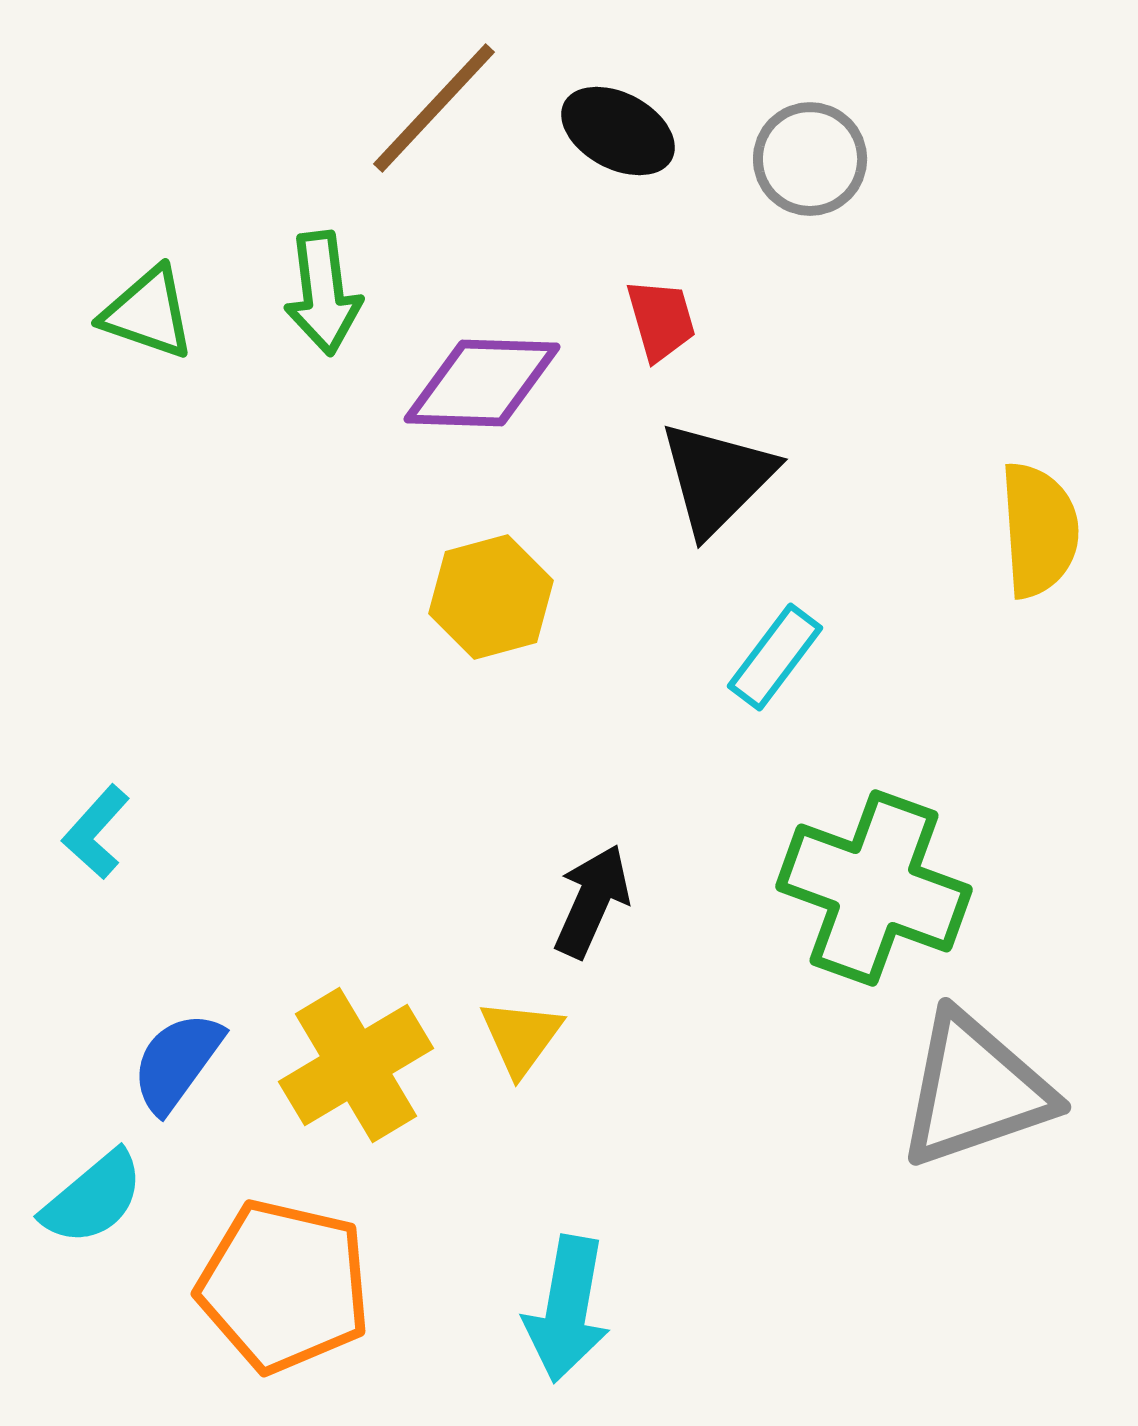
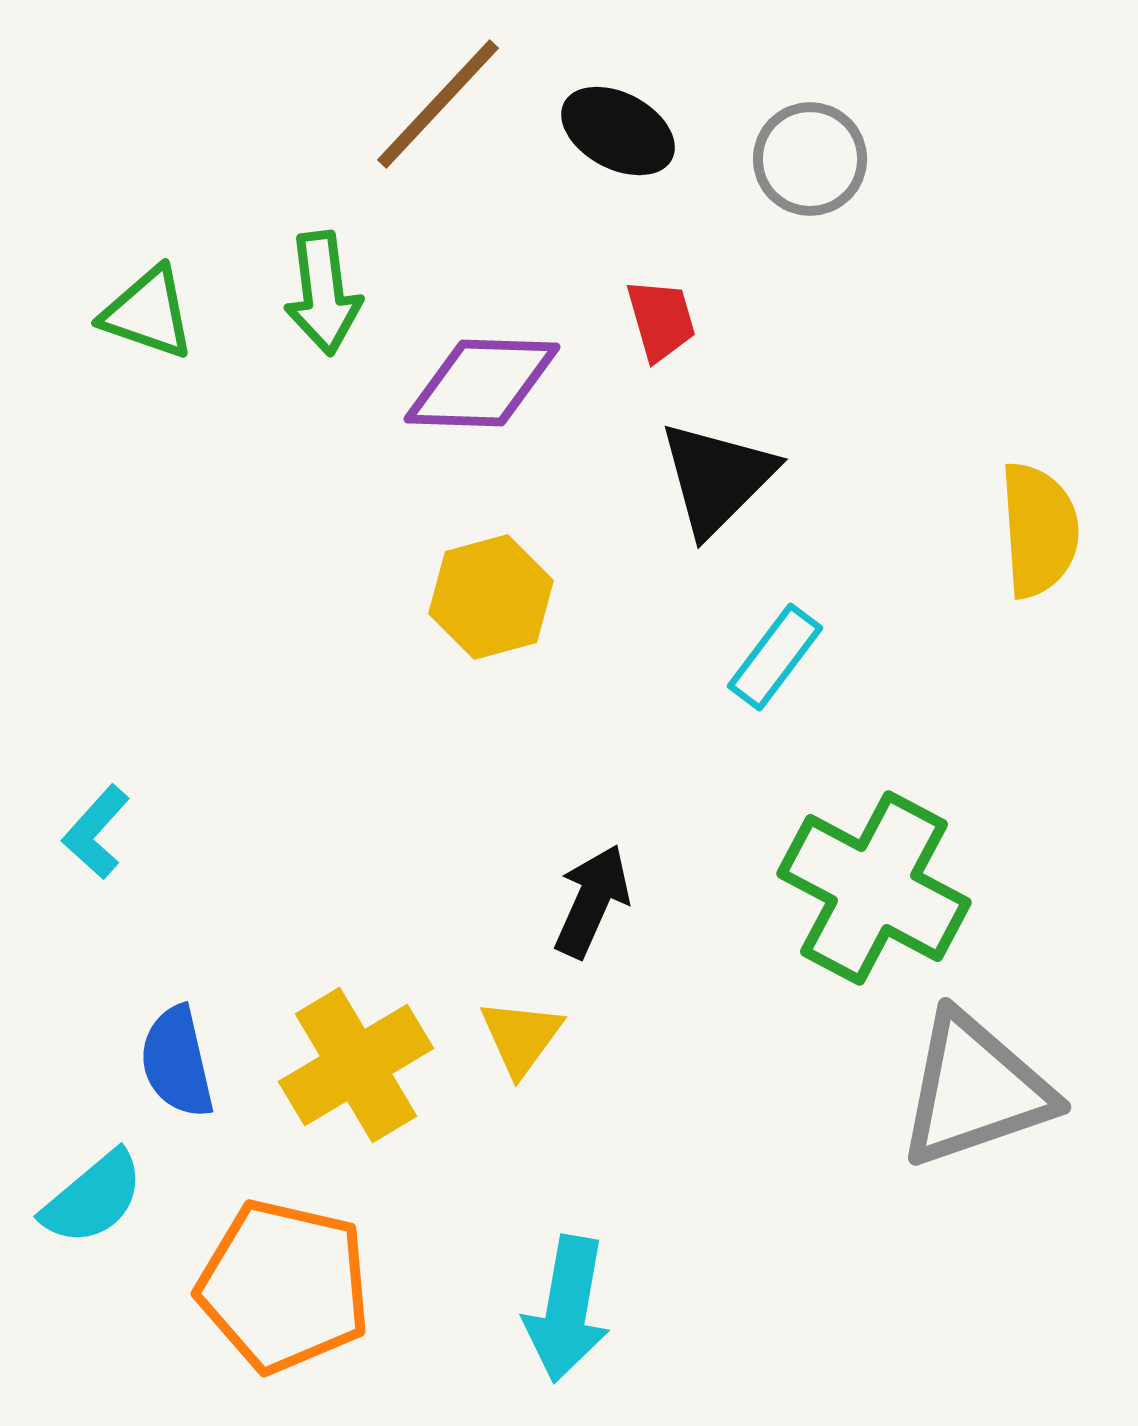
brown line: moved 4 px right, 4 px up
green cross: rotated 8 degrees clockwise
blue semicircle: rotated 49 degrees counterclockwise
